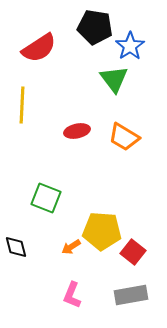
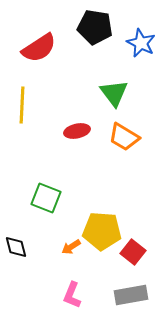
blue star: moved 11 px right, 3 px up; rotated 12 degrees counterclockwise
green triangle: moved 14 px down
